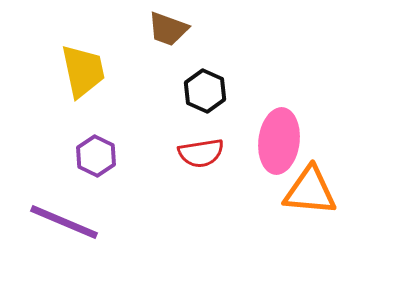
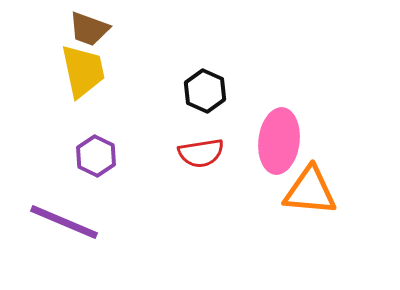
brown trapezoid: moved 79 px left
